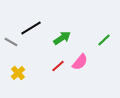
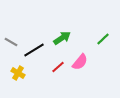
black line: moved 3 px right, 22 px down
green line: moved 1 px left, 1 px up
red line: moved 1 px down
yellow cross: rotated 16 degrees counterclockwise
